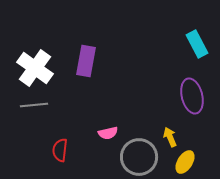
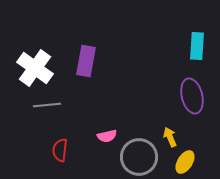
cyan rectangle: moved 2 px down; rotated 32 degrees clockwise
gray line: moved 13 px right
pink semicircle: moved 1 px left, 3 px down
